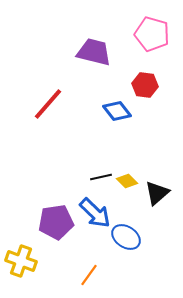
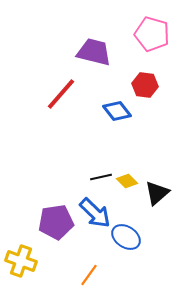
red line: moved 13 px right, 10 px up
